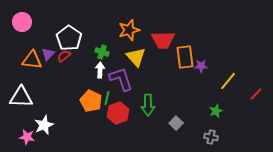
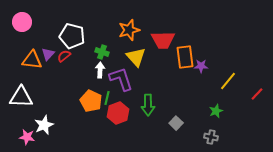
white pentagon: moved 3 px right, 2 px up; rotated 20 degrees counterclockwise
red line: moved 1 px right
